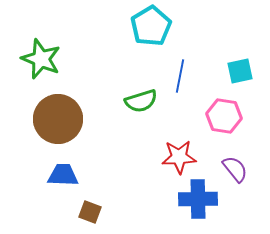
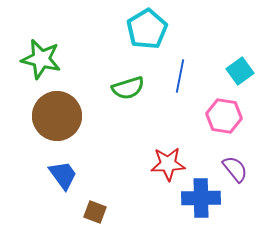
cyan pentagon: moved 4 px left, 3 px down
green star: rotated 9 degrees counterclockwise
cyan square: rotated 24 degrees counterclockwise
green semicircle: moved 13 px left, 13 px up
brown circle: moved 1 px left, 3 px up
red star: moved 11 px left, 7 px down
blue trapezoid: rotated 52 degrees clockwise
blue cross: moved 3 px right, 1 px up
brown square: moved 5 px right
